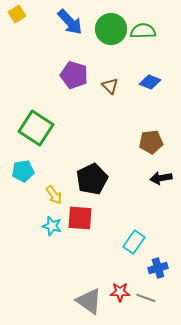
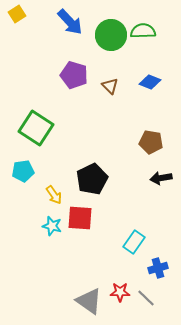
green circle: moved 6 px down
brown pentagon: rotated 15 degrees clockwise
gray line: rotated 24 degrees clockwise
